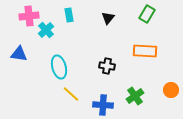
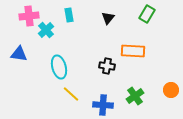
orange rectangle: moved 12 px left
